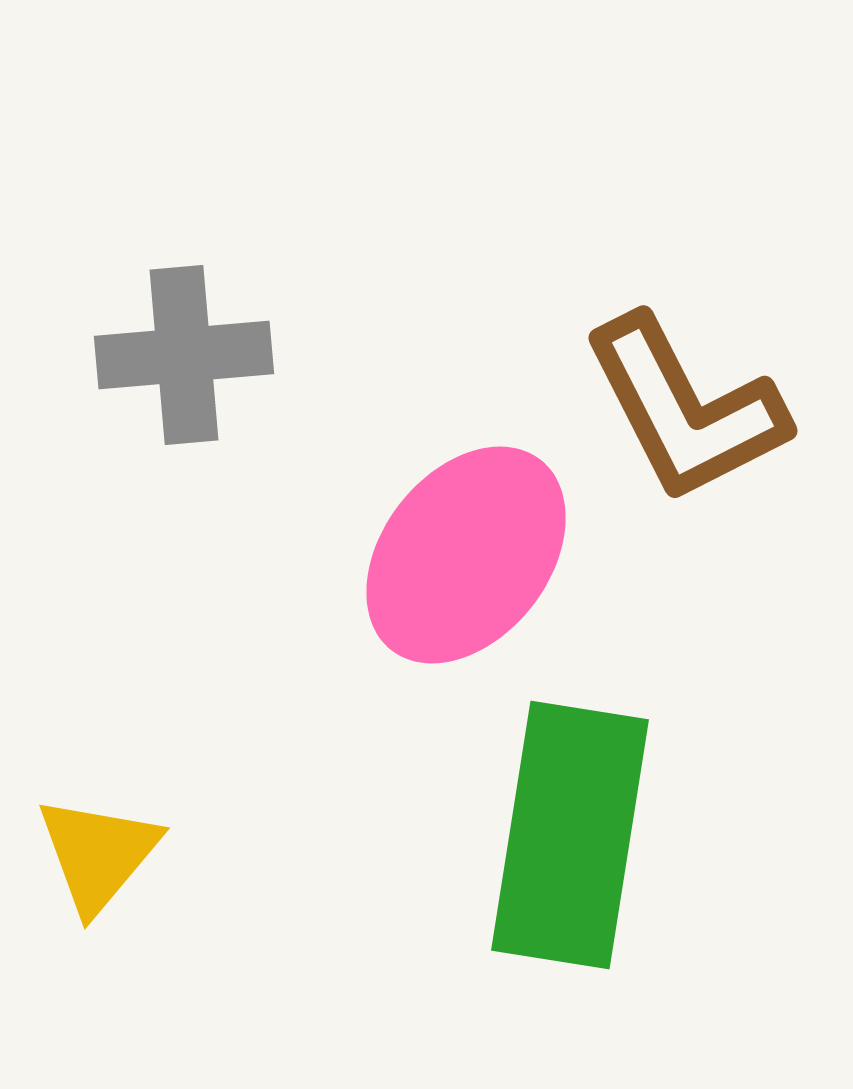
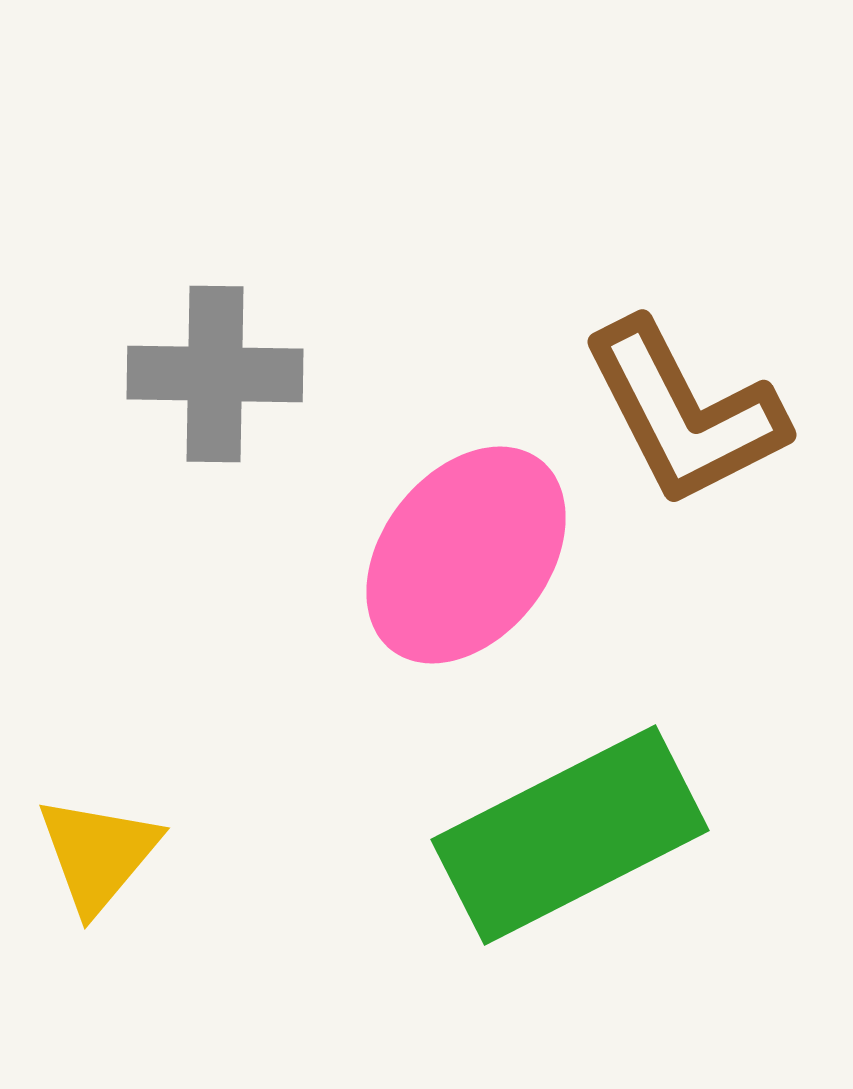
gray cross: moved 31 px right, 19 px down; rotated 6 degrees clockwise
brown L-shape: moved 1 px left, 4 px down
green rectangle: rotated 54 degrees clockwise
